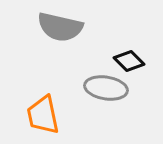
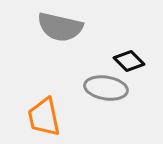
orange trapezoid: moved 1 px right, 2 px down
